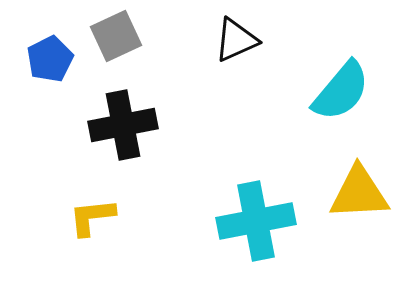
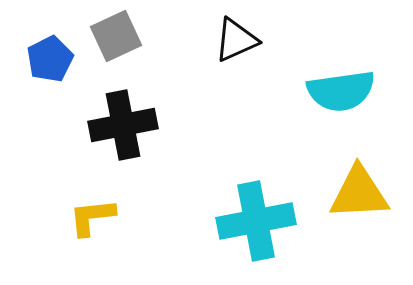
cyan semicircle: rotated 42 degrees clockwise
